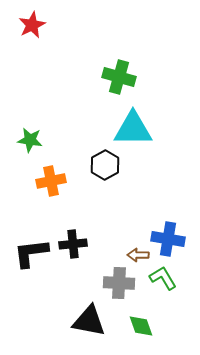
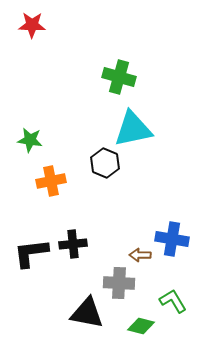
red star: rotated 28 degrees clockwise
cyan triangle: rotated 12 degrees counterclockwise
black hexagon: moved 2 px up; rotated 8 degrees counterclockwise
blue cross: moved 4 px right
brown arrow: moved 2 px right
green L-shape: moved 10 px right, 23 px down
black triangle: moved 2 px left, 8 px up
green diamond: rotated 56 degrees counterclockwise
